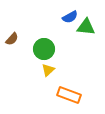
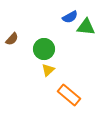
orange rectangle: rotated 20 degrees clockwise
